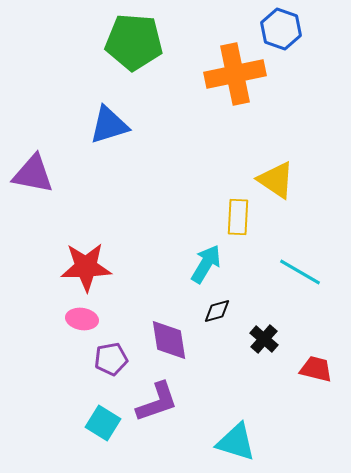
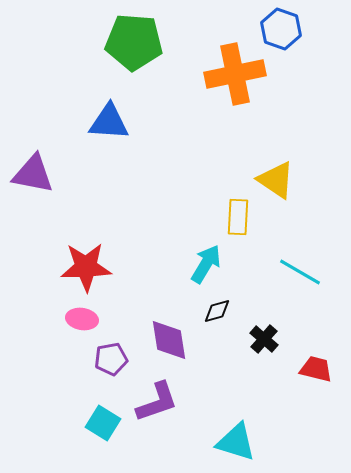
blue triangle: moved 3 px up; rotated 21 degrees clockwise
